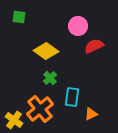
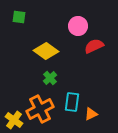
cyan rectangle: moved 5 px down
orange cross: rotated 12 degrees clockwise
